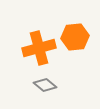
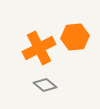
orange cross: rotated 12 degrees counterclockwise
